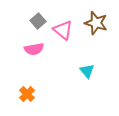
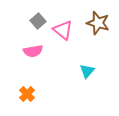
brown star: moved 2 px right
pink semicircle: moved 1 px left, 2 px down
cyan triangle: rotated 21 degrees clockwise
